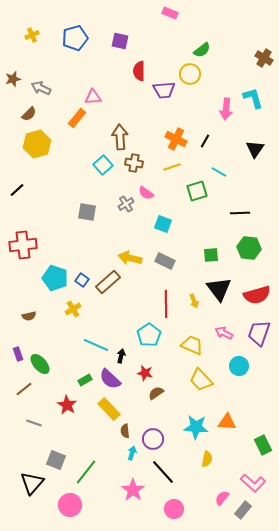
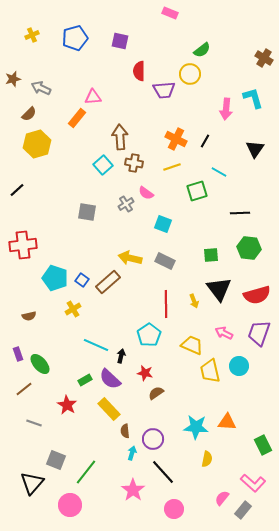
yellow trapezoid at (201, 380): moved 9 px right, 9 px up; rotated 30 degrees clockwise
